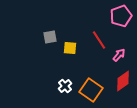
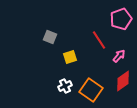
pink pentagon: moved 3 px down
gray square: rotated 32 degrees clockwise
yellow square: moved 9 px down; rotated 24 degrees counterclockwise
pink arrow: moved 1 px down
white cross: rotated 16 degrees clockwise
